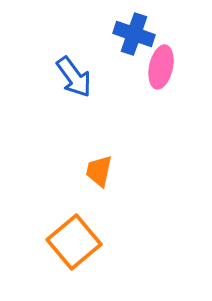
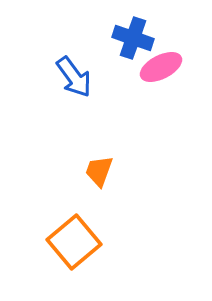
blue cross: moved 1 px left, 4 px down
pink ellipse: rotated 51 degrees clockwise
orange trapezoid: rotated 8 degrees clockwise
